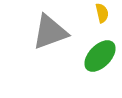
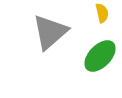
gray triangle: rotated 21 degrees counterclockwise
